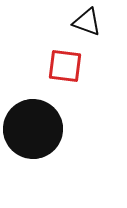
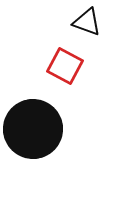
red square: rotated 21 degrees clockwise
